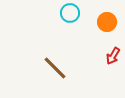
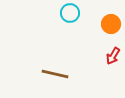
orange circle: moved 4 px right, 2 px down
brown line: moved 6 px down; rotated 32 degrees counterclockwise
